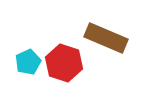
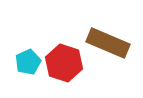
brown rectangle: moved 2 px right, 5 px down
